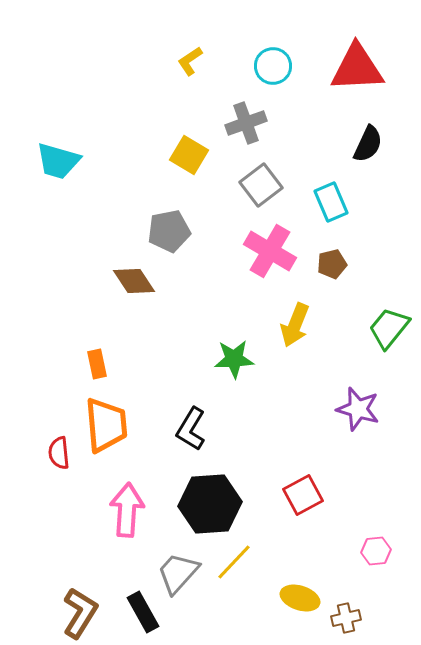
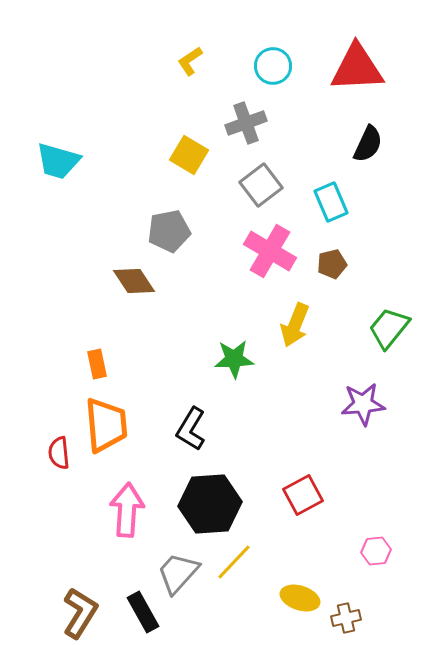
purple star: moved 5 px right, 5 px up; rotated 21 degrees counterclockwise
